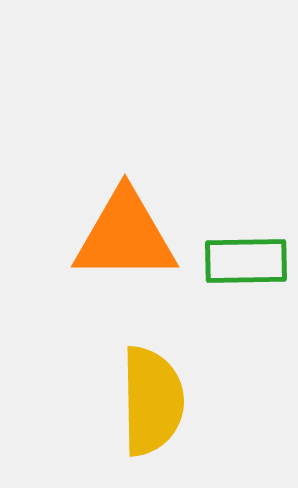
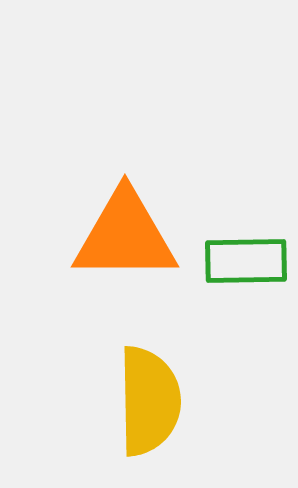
yellow semicircle: moved 3 px left
